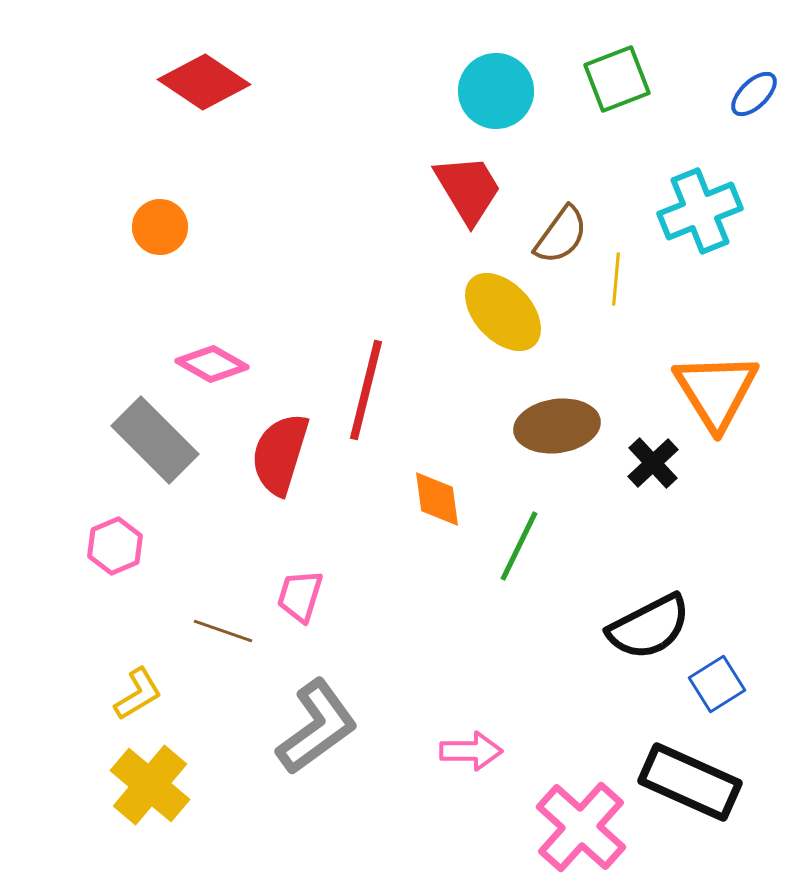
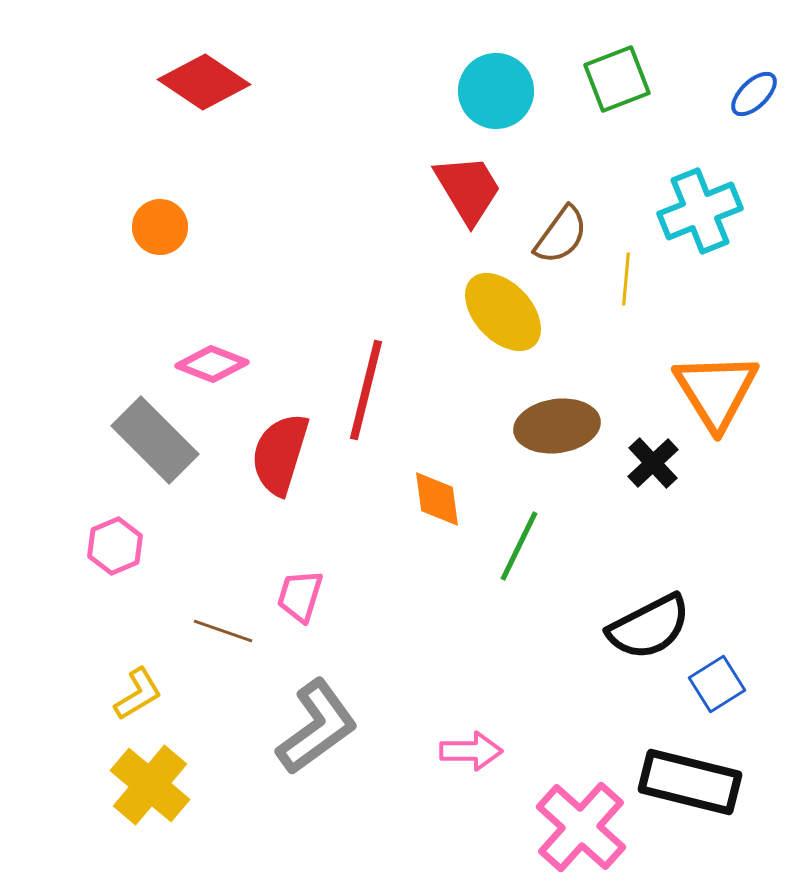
yellow line: moved 10 px right
pink diamond: rotated 8 degrees counterclockwise
black rectangle: rotated 10 degrees counterclockwise
